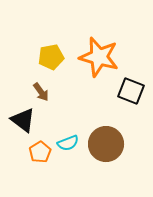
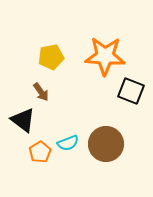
orange star: moved 6 px right, 1 px up; rotated 12 degrees counterclockwise
